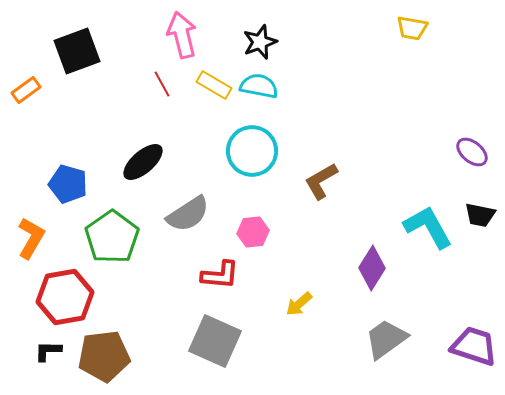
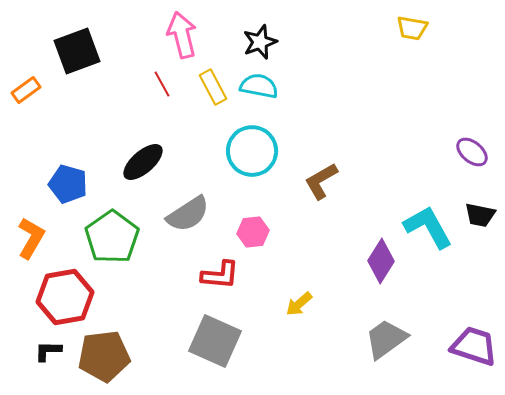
yellow rectangle: moved 1 px left, 2 px down; rotated 32 degrees clockwise
purple diamond: moved 9 px right, 7 px up
